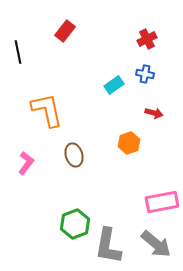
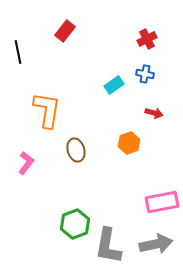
orange L-shape: rotated 21 degrees clockwise
brown ellipse: moved 2 px right, 5 px up
gray arrow: rotated 52 degrees counterclockwise
